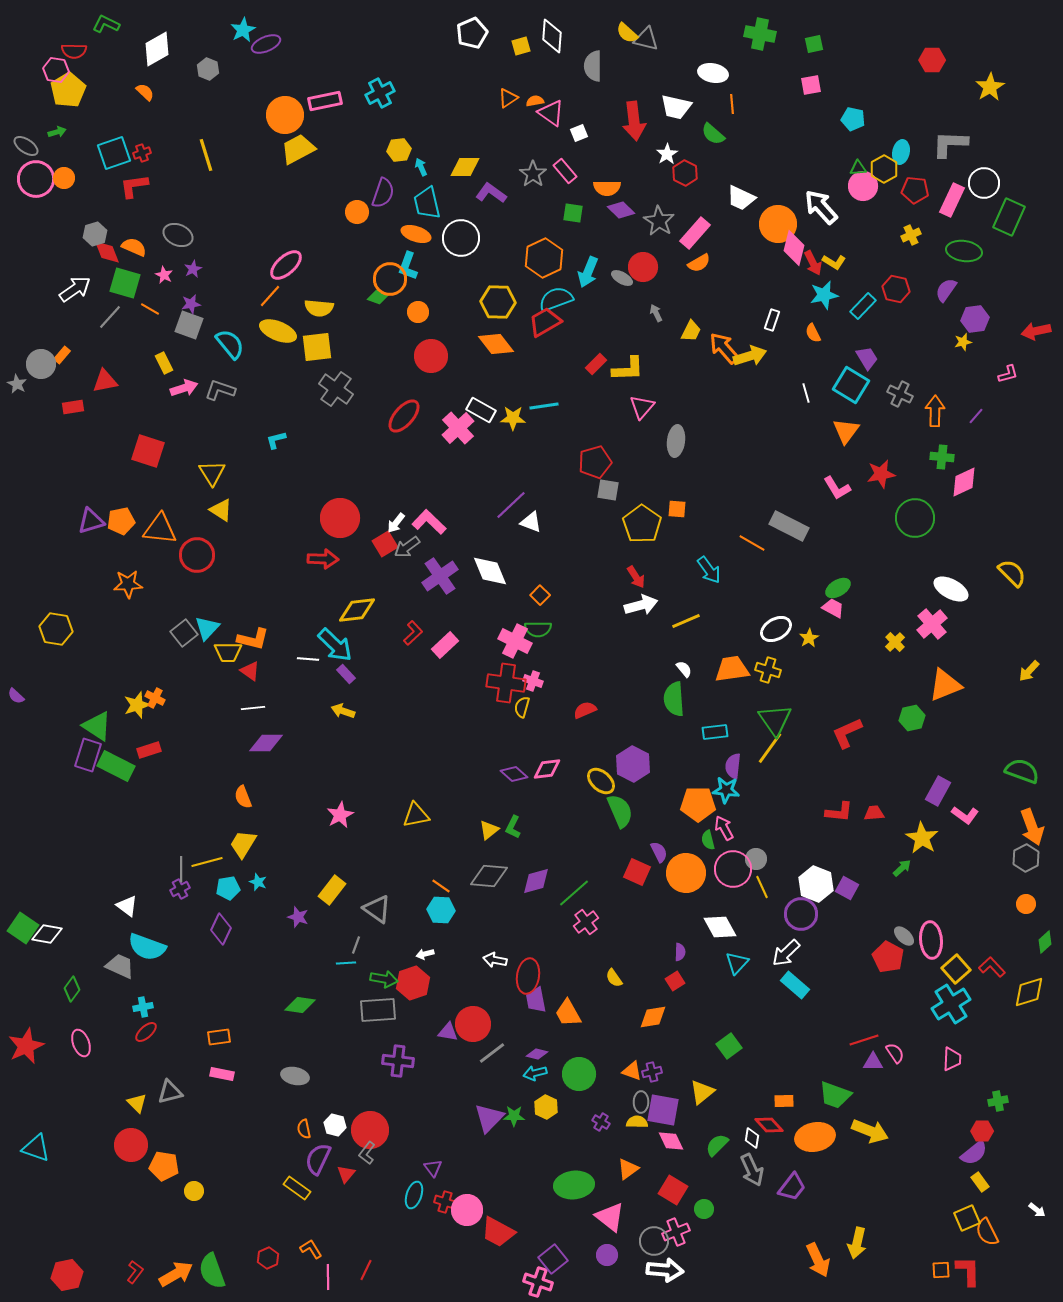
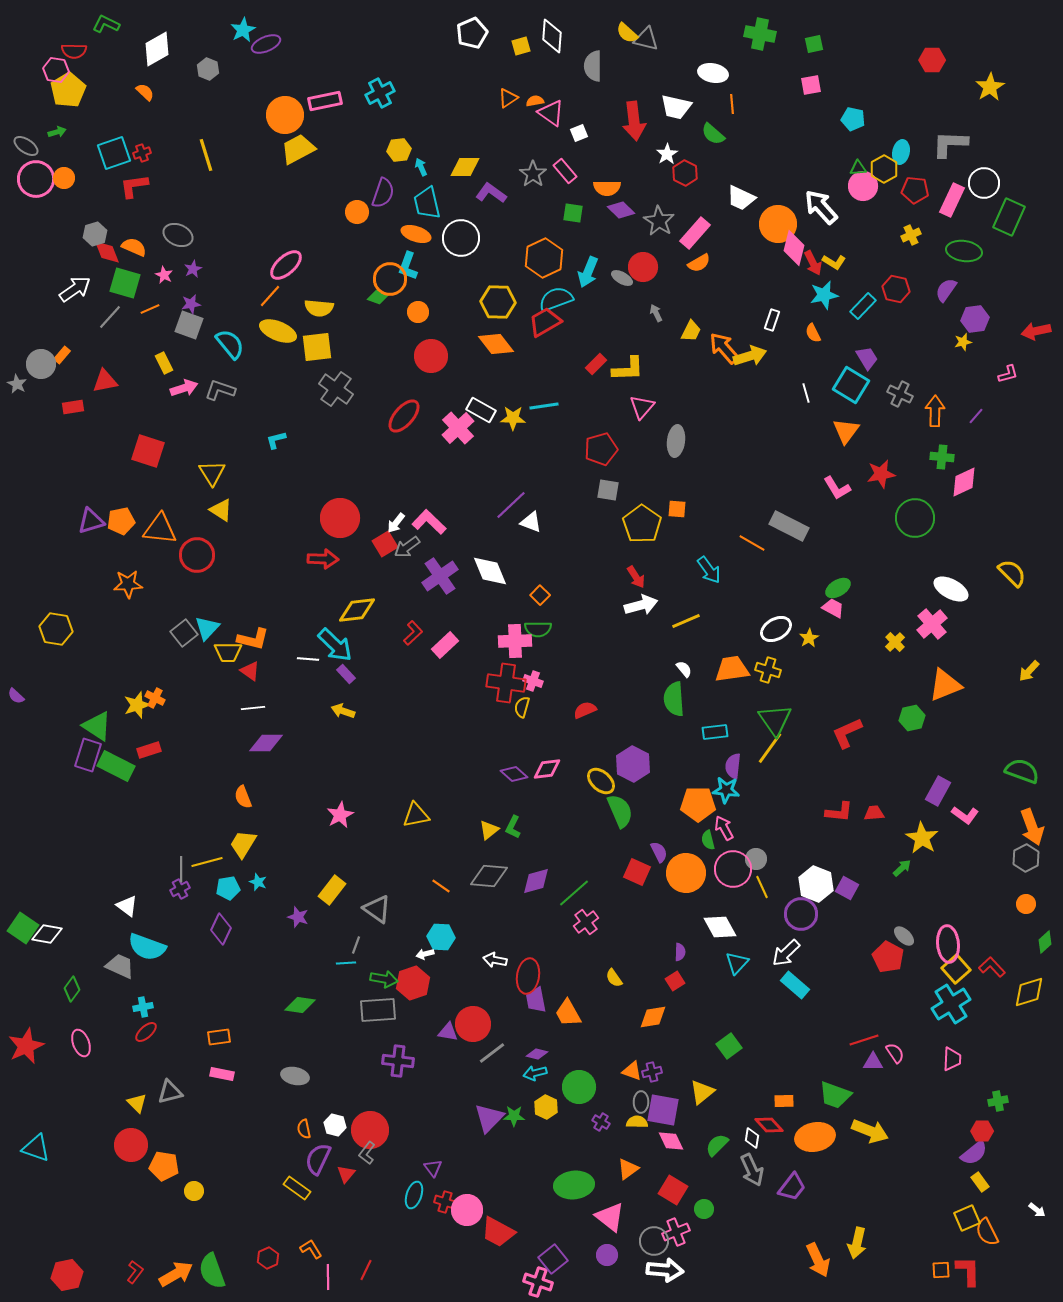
orange line at (150, 309): rotated 54 degrees counterclockwise
red pentagon at (595, 462): moved 6 px right, 13 px up
pink cross at (515, 641): rotated 28 degrees counterclockwise
cyan hexagon at (441, 910): moved 27 px down
pink ellipse at (931, 940): moved 17 px right, 4 px down
green circle at (579, 1074): moved 13 px down
